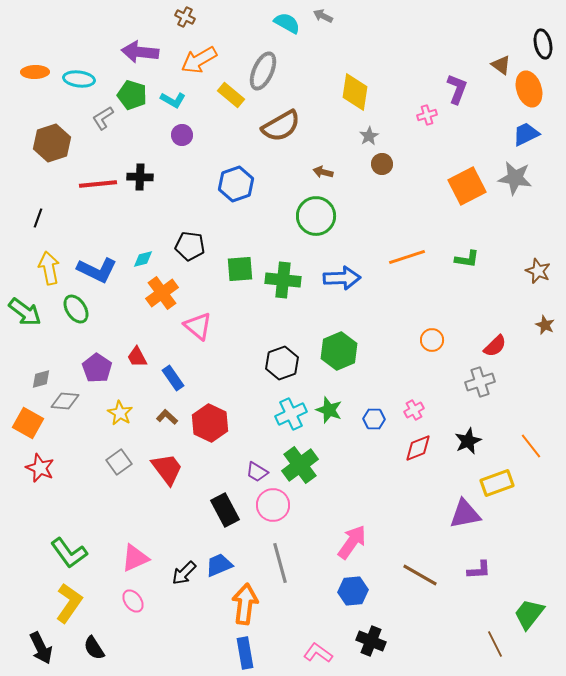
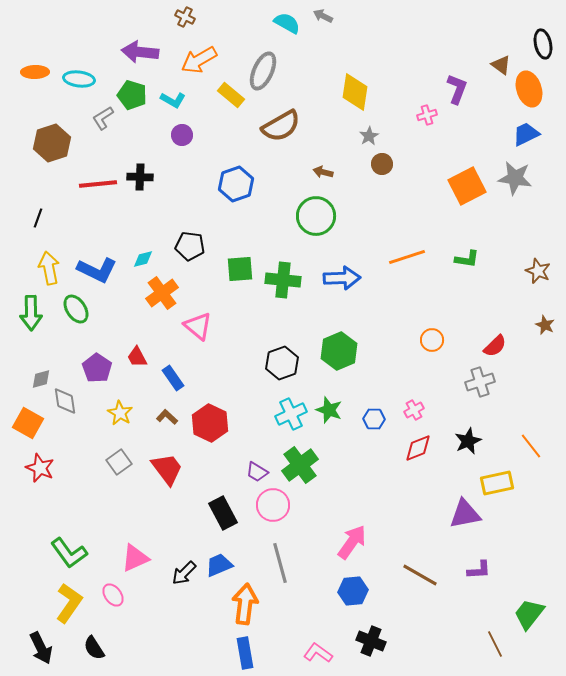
green arrow at (25, 312): moved 6 px right, 1 px down; rotated 52 degrees clockwise
gray diamond at (65, 401): rotated 76 degrees clockwise
yellow rectangle at (497, 483): rotated 8 degrees clockwise
black rectangle at (225, 510): moved 2 px left, 3 px down
pink ellipse at (133, 601): moved 20 px left, 6 px up
